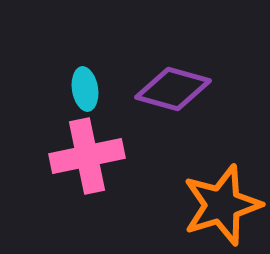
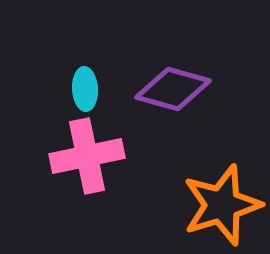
cyan ellipse: rotated 6 degrees clockwise
